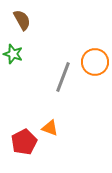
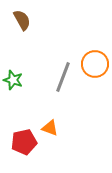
green star: moved 26 px down
orange circle: moved 2 px down
red pentagon: rotated 15 degrees clockwise
